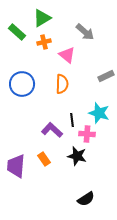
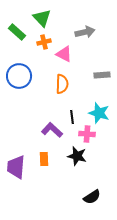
green triangle: rotated 42 degrees counterclockwise
gray arrow: rotated 54 degrees counterclockwise
pink triangle: moved 3 px left, 1 px up; rotated 12 degrees counterclockwise
gray rectangle: moved 4 px left, 1 px up; rotated 21 degrees clockwise
blue circle: moved 3 px left, 8 px up
black line: moved 3 px up
orange rectangle: rotated 32 degrees clockwise
purple trapezoid: moved 1 px down
black semicircle: moved 6 px right, 2 px up
